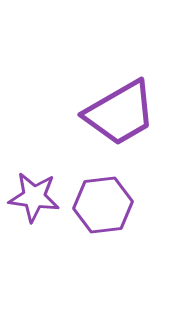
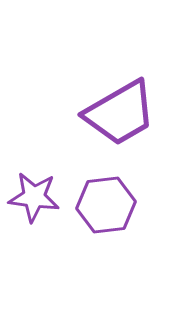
purple hexagon: moved 3 px right
